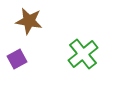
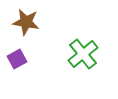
brown star: moved 3 px left, 1 px down
